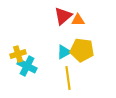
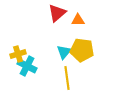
red triangle: moved 6 px left, 3 px up
cyan triangle: rotated 21 degrees counterclockwise
yellow line: moved 1 px left
